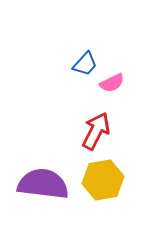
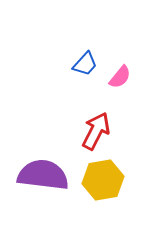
pink semicircle: moved 8 px right, 6 px up; rotated 25 degrees counterclockwise
purple semicircle: moved 9 px up
